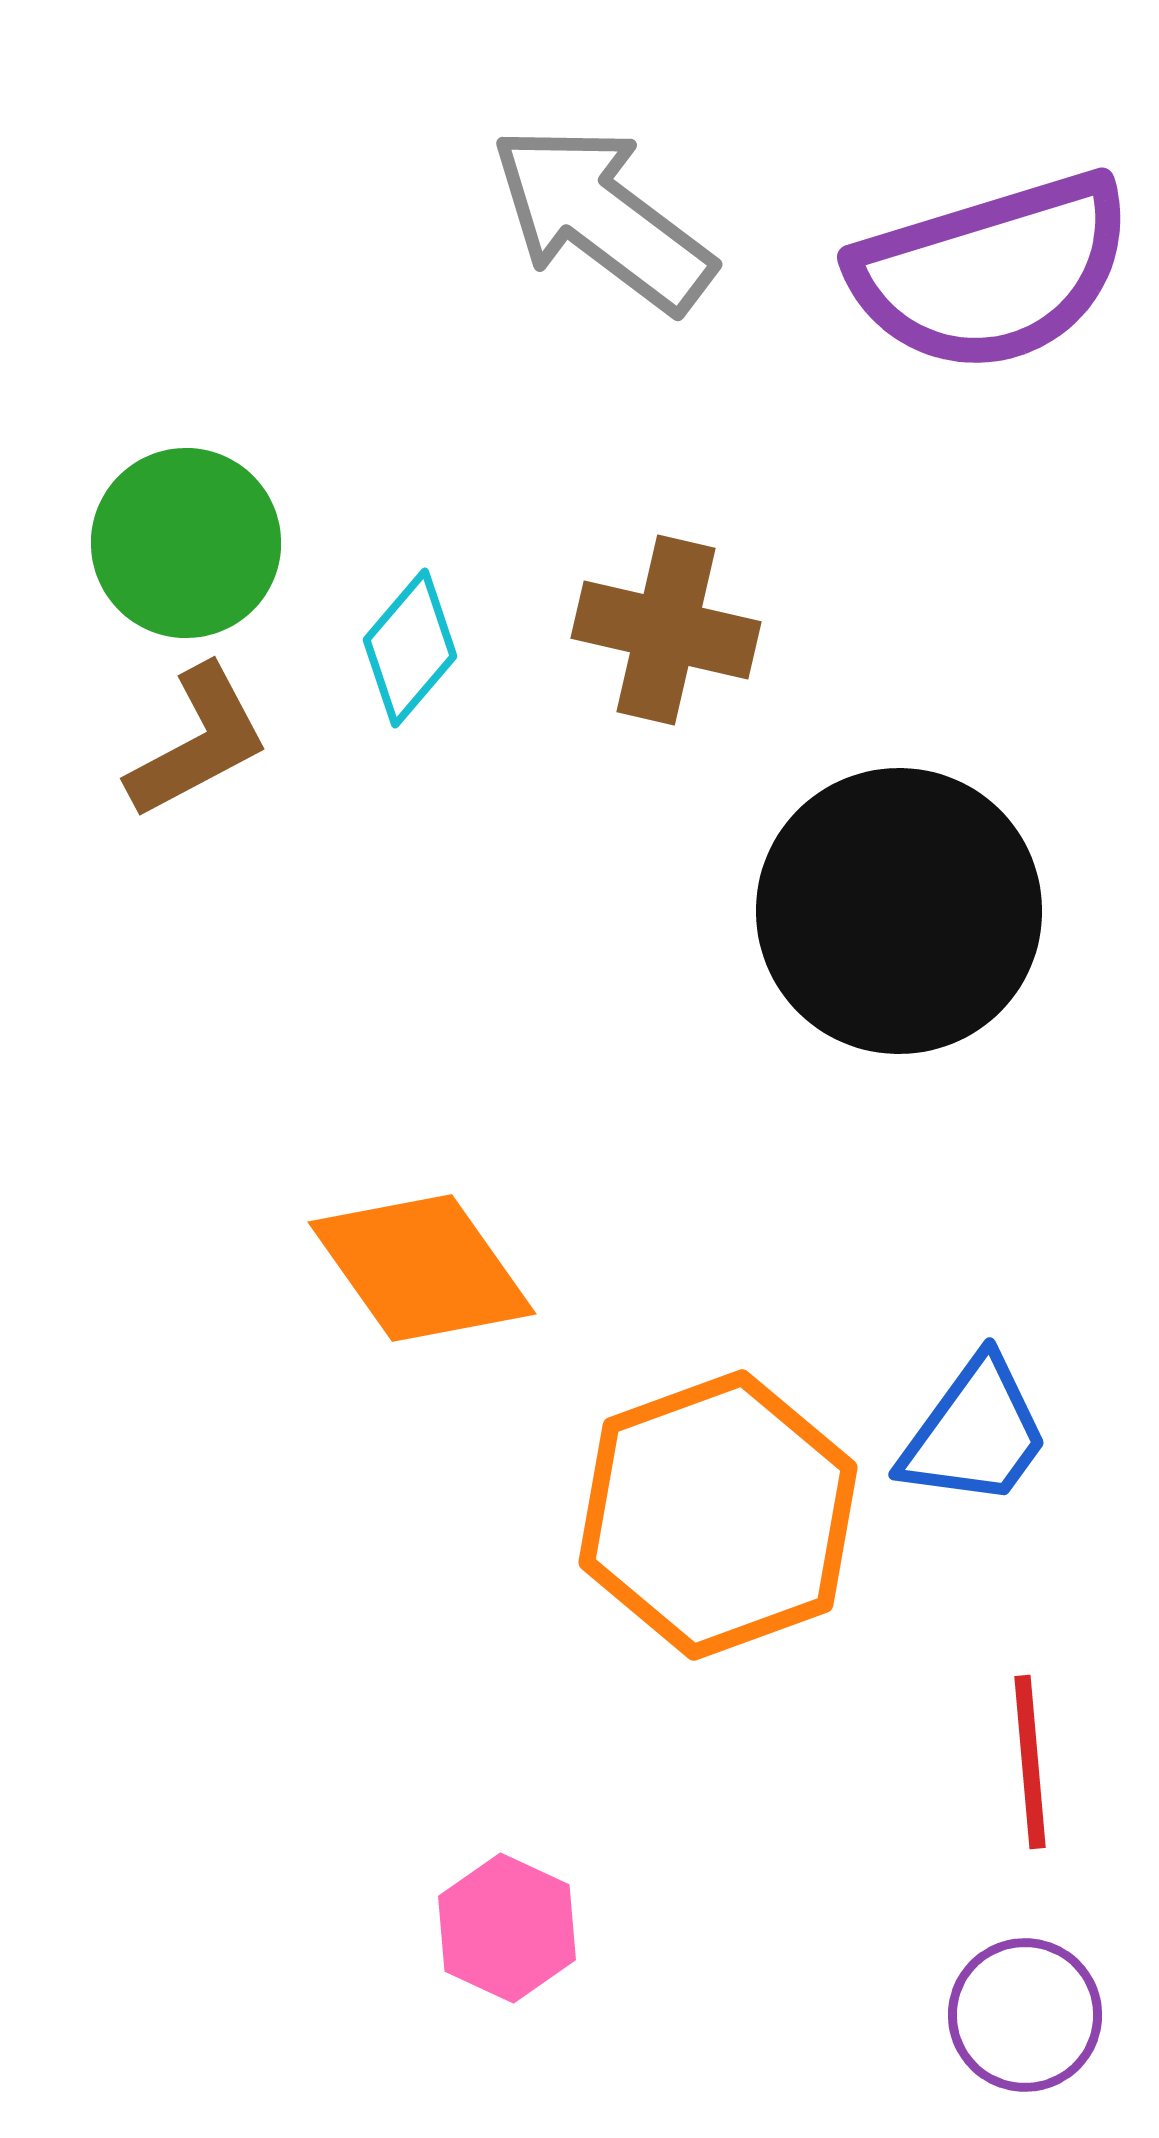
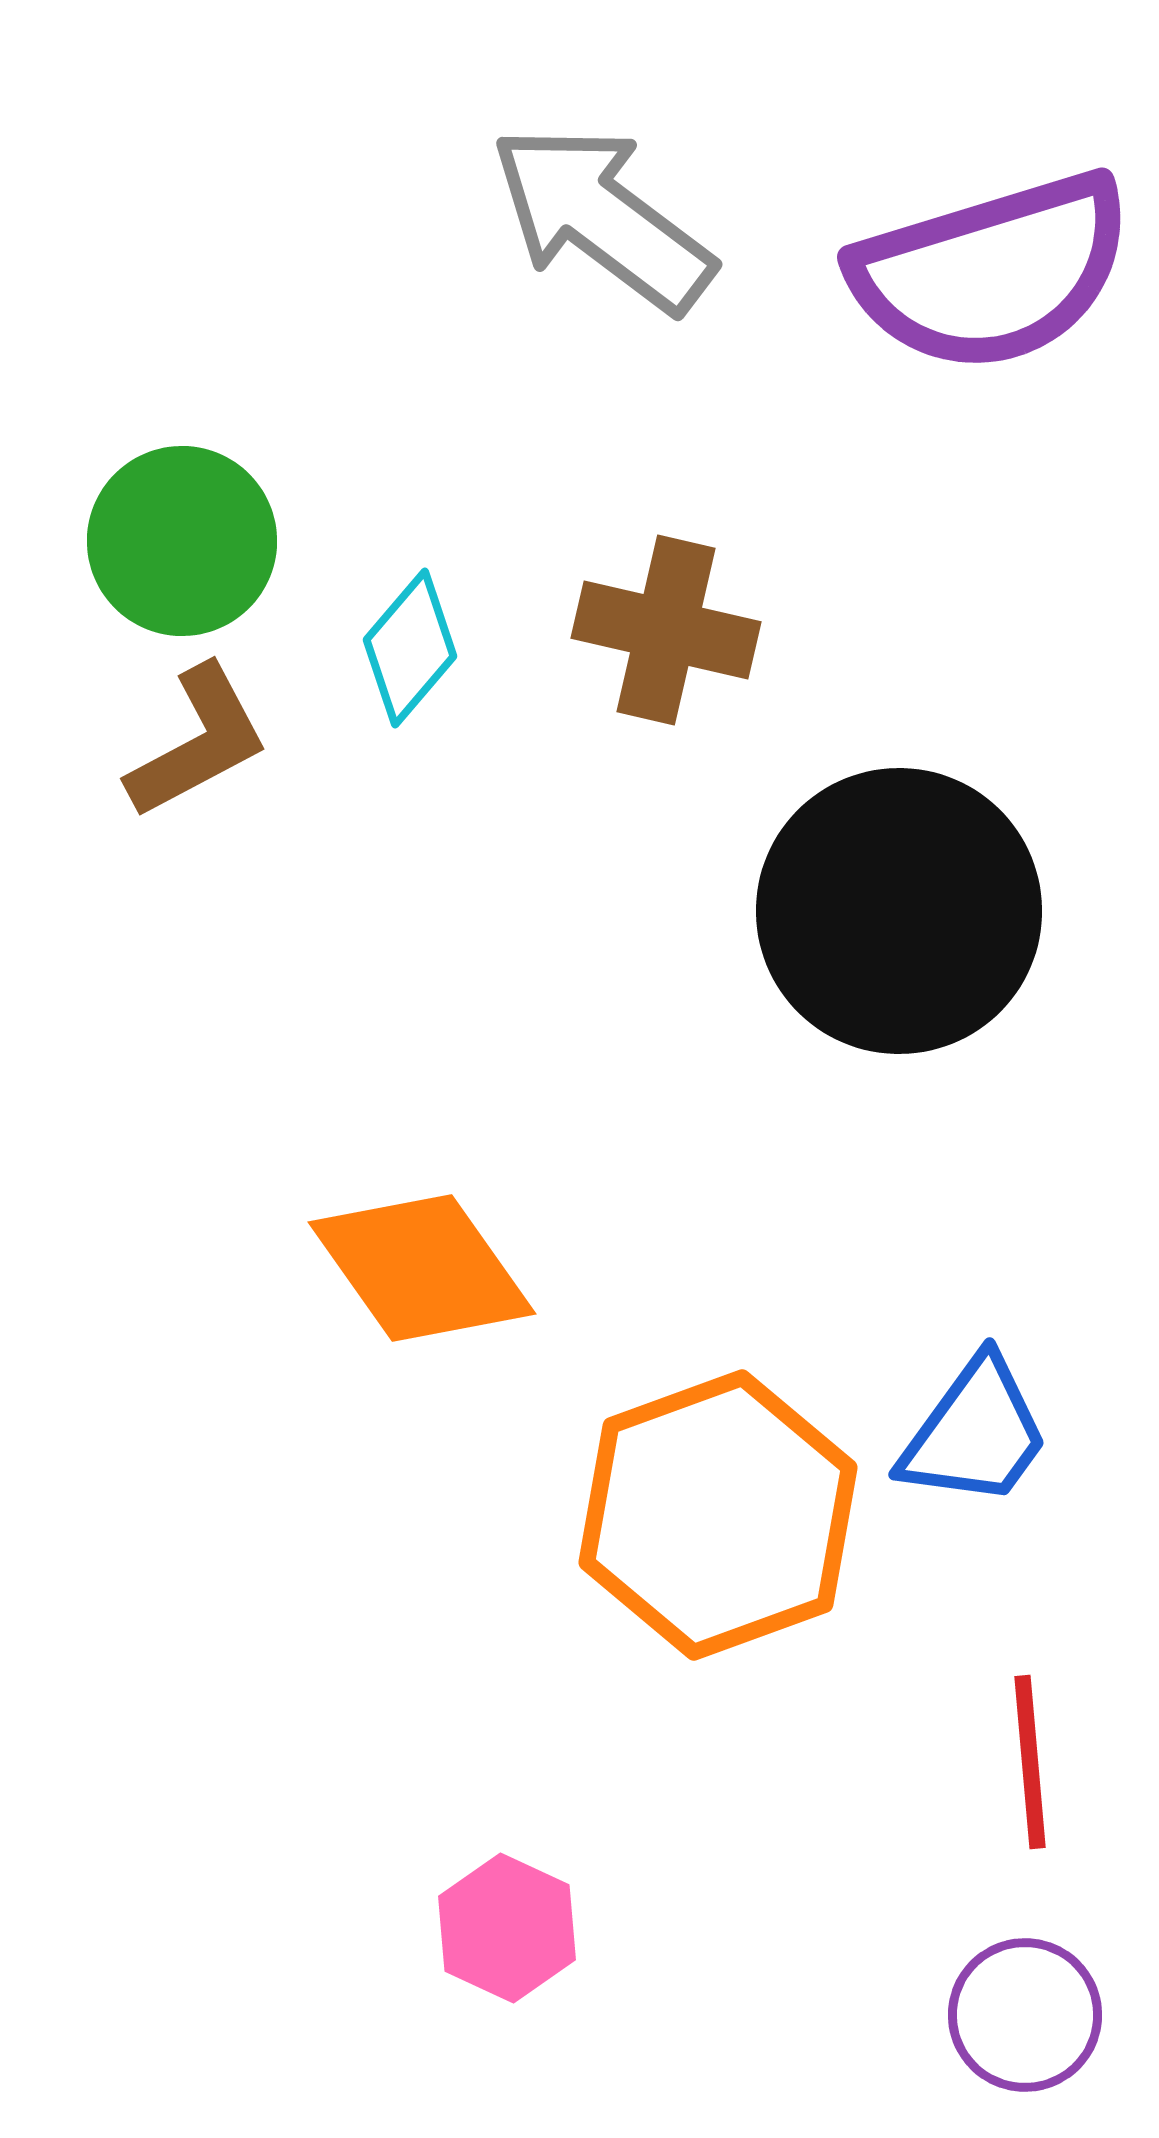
green circle: moved 4 px left, 2 px up
